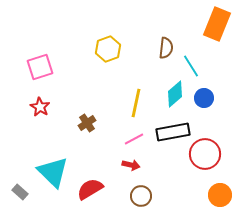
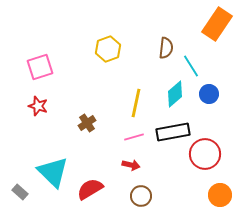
orange rectangle: rotated 12 degrees clockwise
blue circle: moved 5 px right, 4 px up
red star: moved 2 px left, 1 px up; rotated 12 degrees counterclockwise
pink line: moved 2 px up; rotated 12 degrees clockwise
